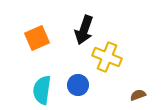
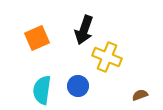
blue circle: moved 1 px down
brown semicircle: moved 2 px right
